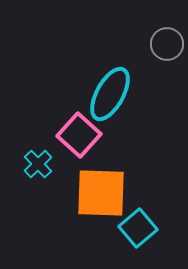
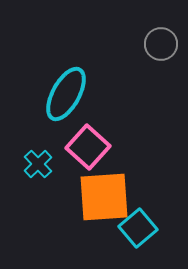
gray circle: moved 6 px left
cyan ellipse: moved 44 px left
pink square: moved 9 px right, 12 px down
orange square: moved 3 px right, 4 px down; rotated 6 degrees counterclockwise
